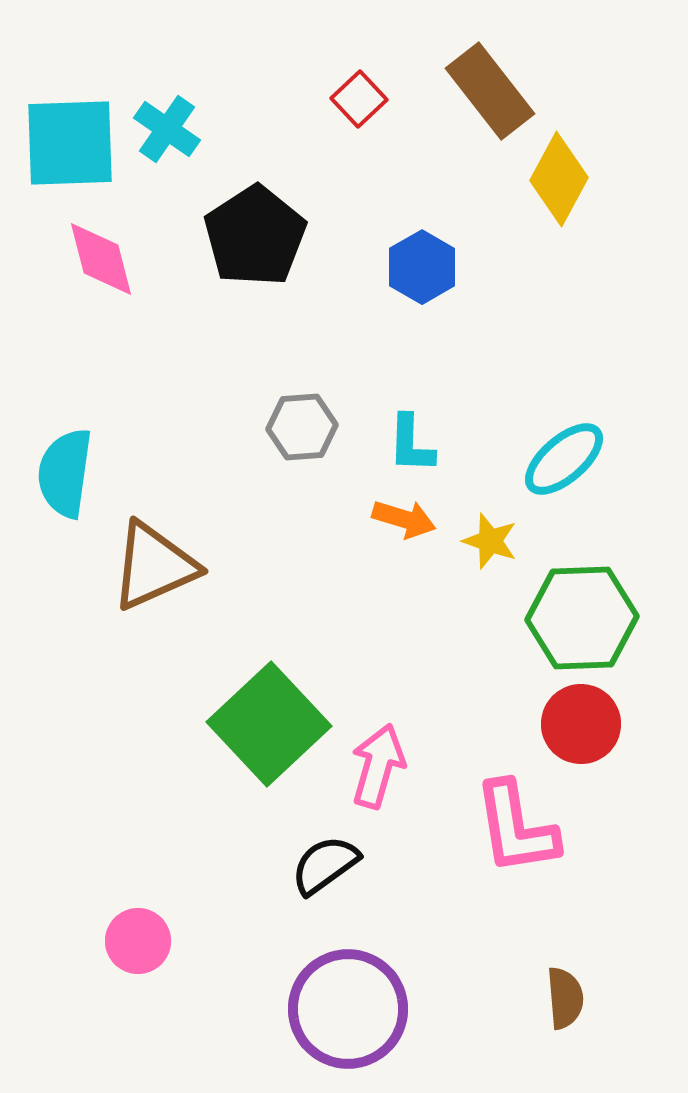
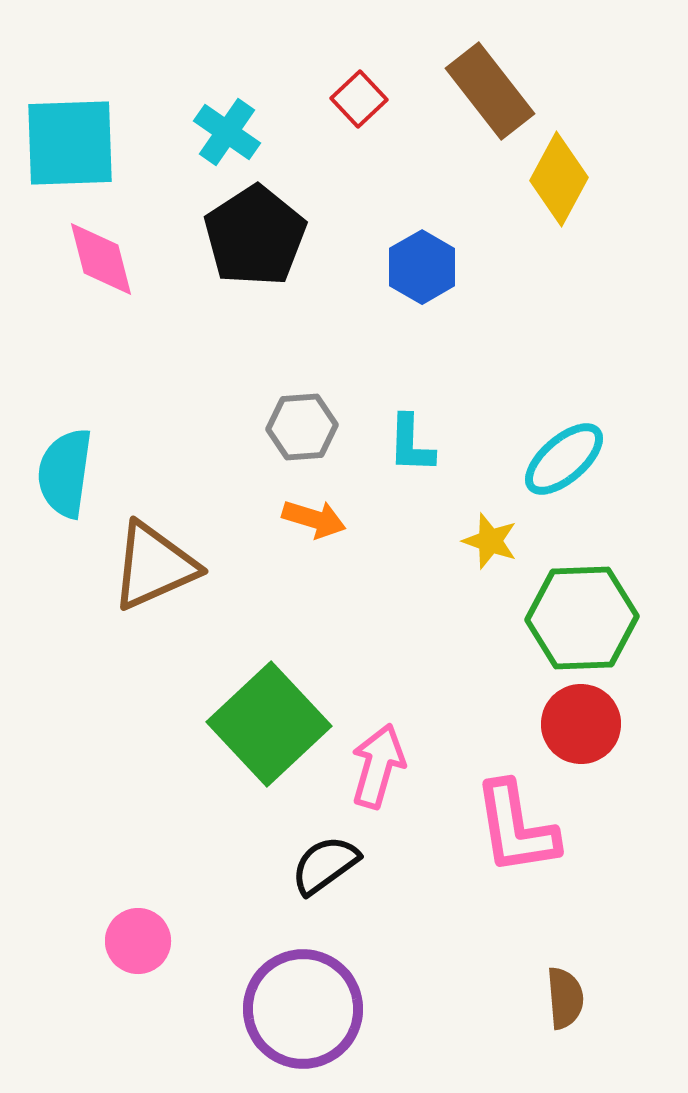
cyan cross: moved 60 px right, 3 px down
orange arrow: moved 90 px left
purple circle: moved 45 px left
